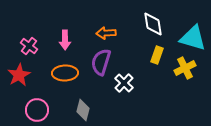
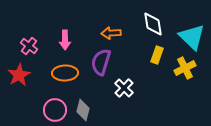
orange arrow: moved 5 px right
cyan triangle: moved 1 px left, 1 px up; rotated 28 degrees clockwise
white cross: moved 5 px down
pink circle: moved 18 px right
